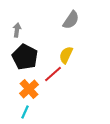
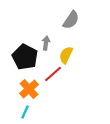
gray arrow: moved 29 px right, 13 px down
